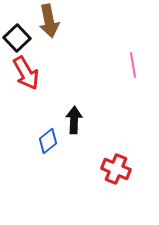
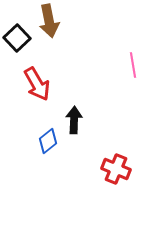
red arrow: moved 11 px right, 11 px down
